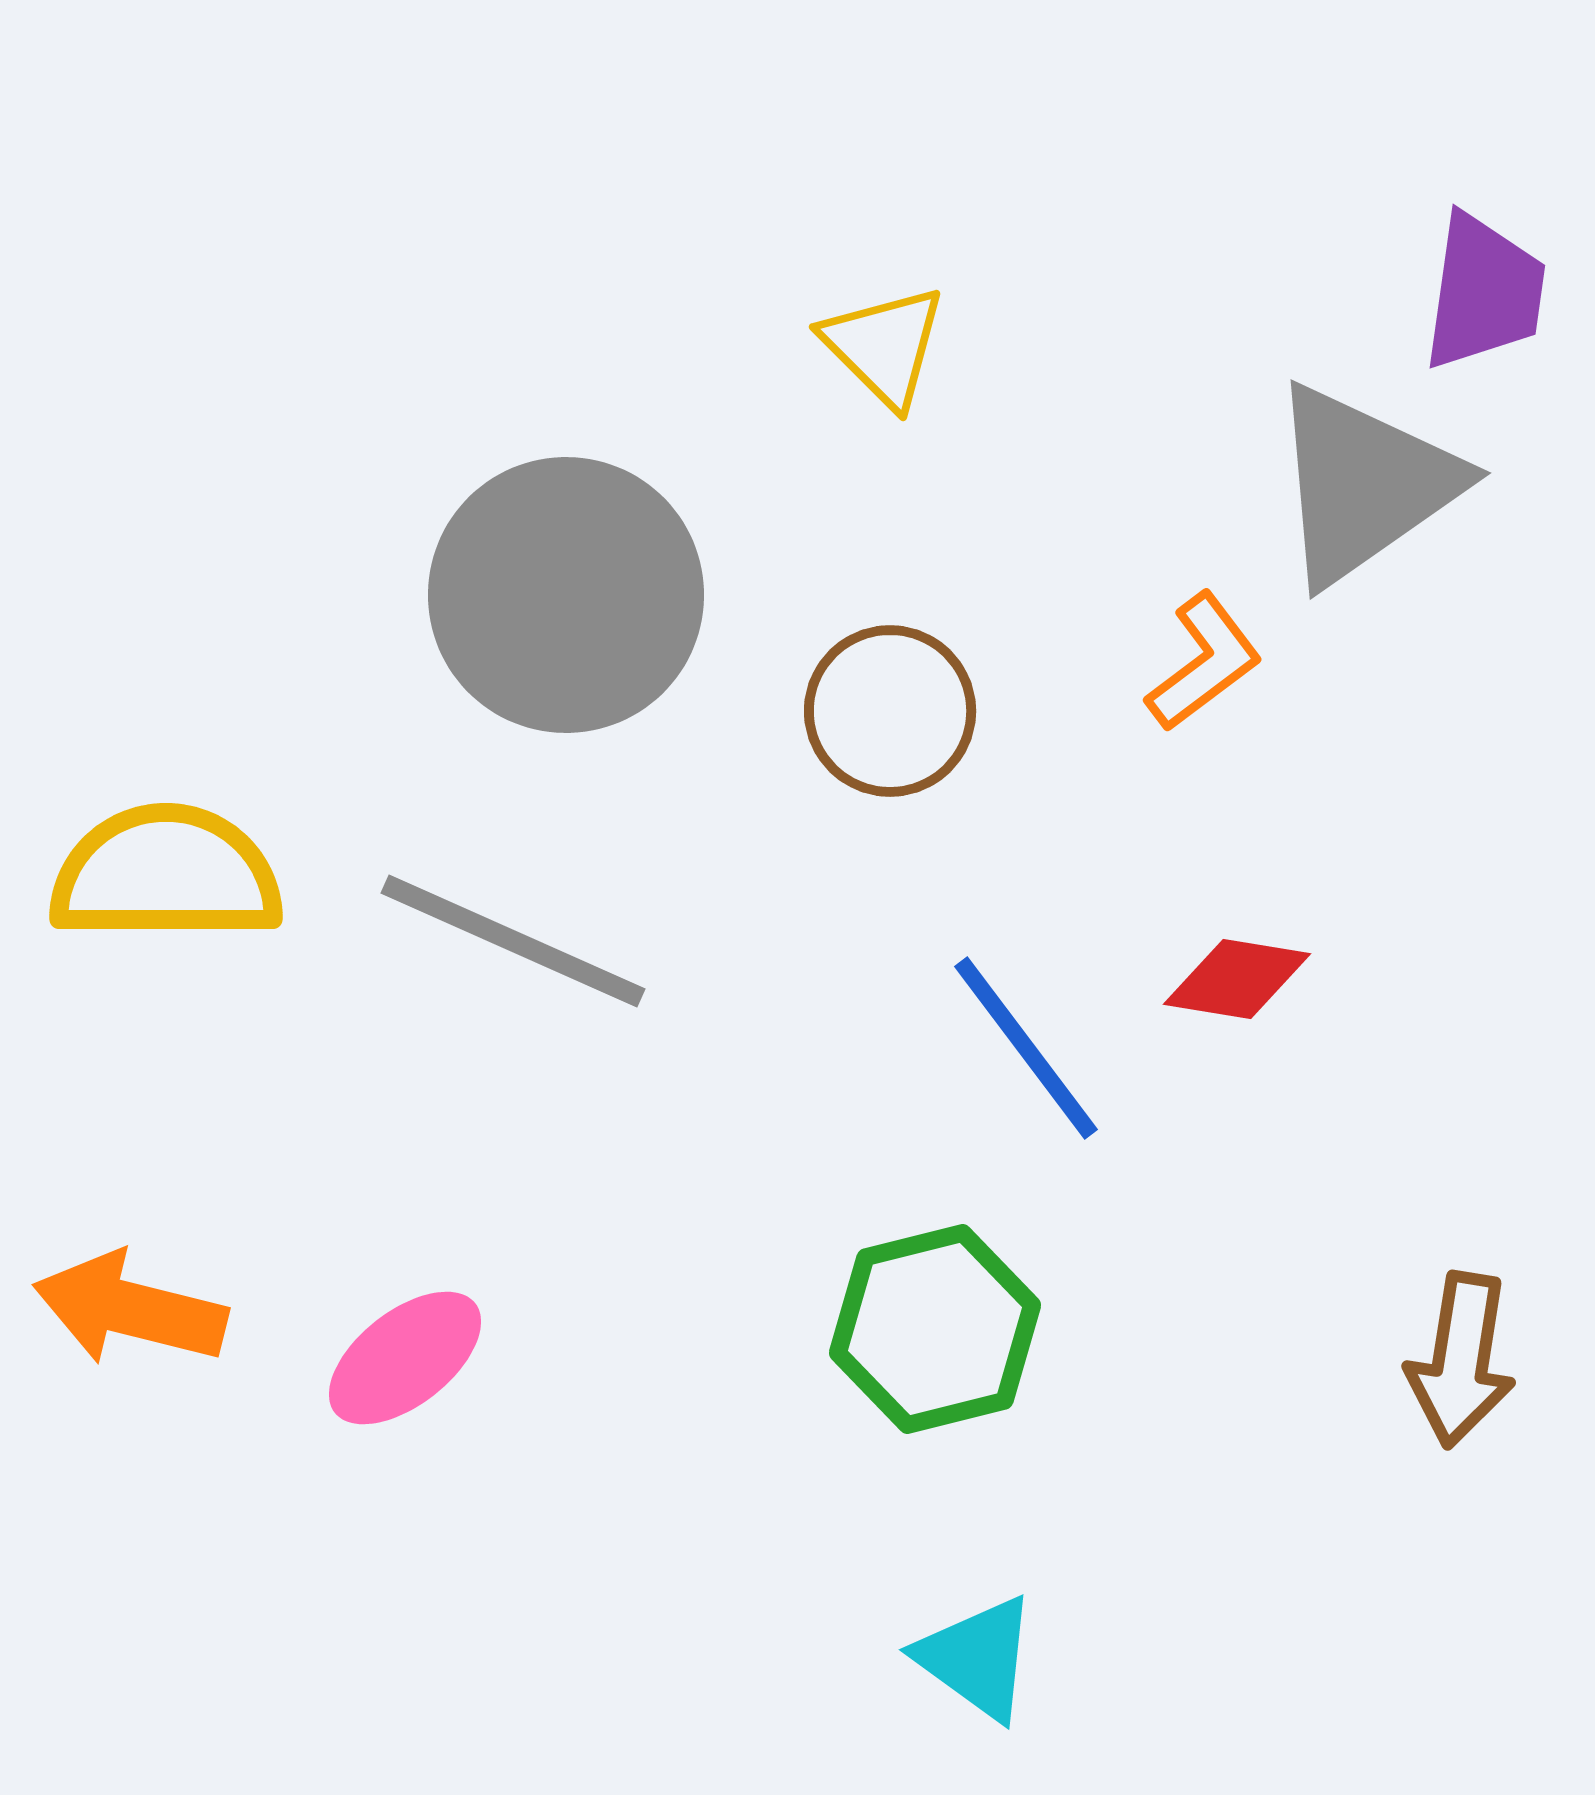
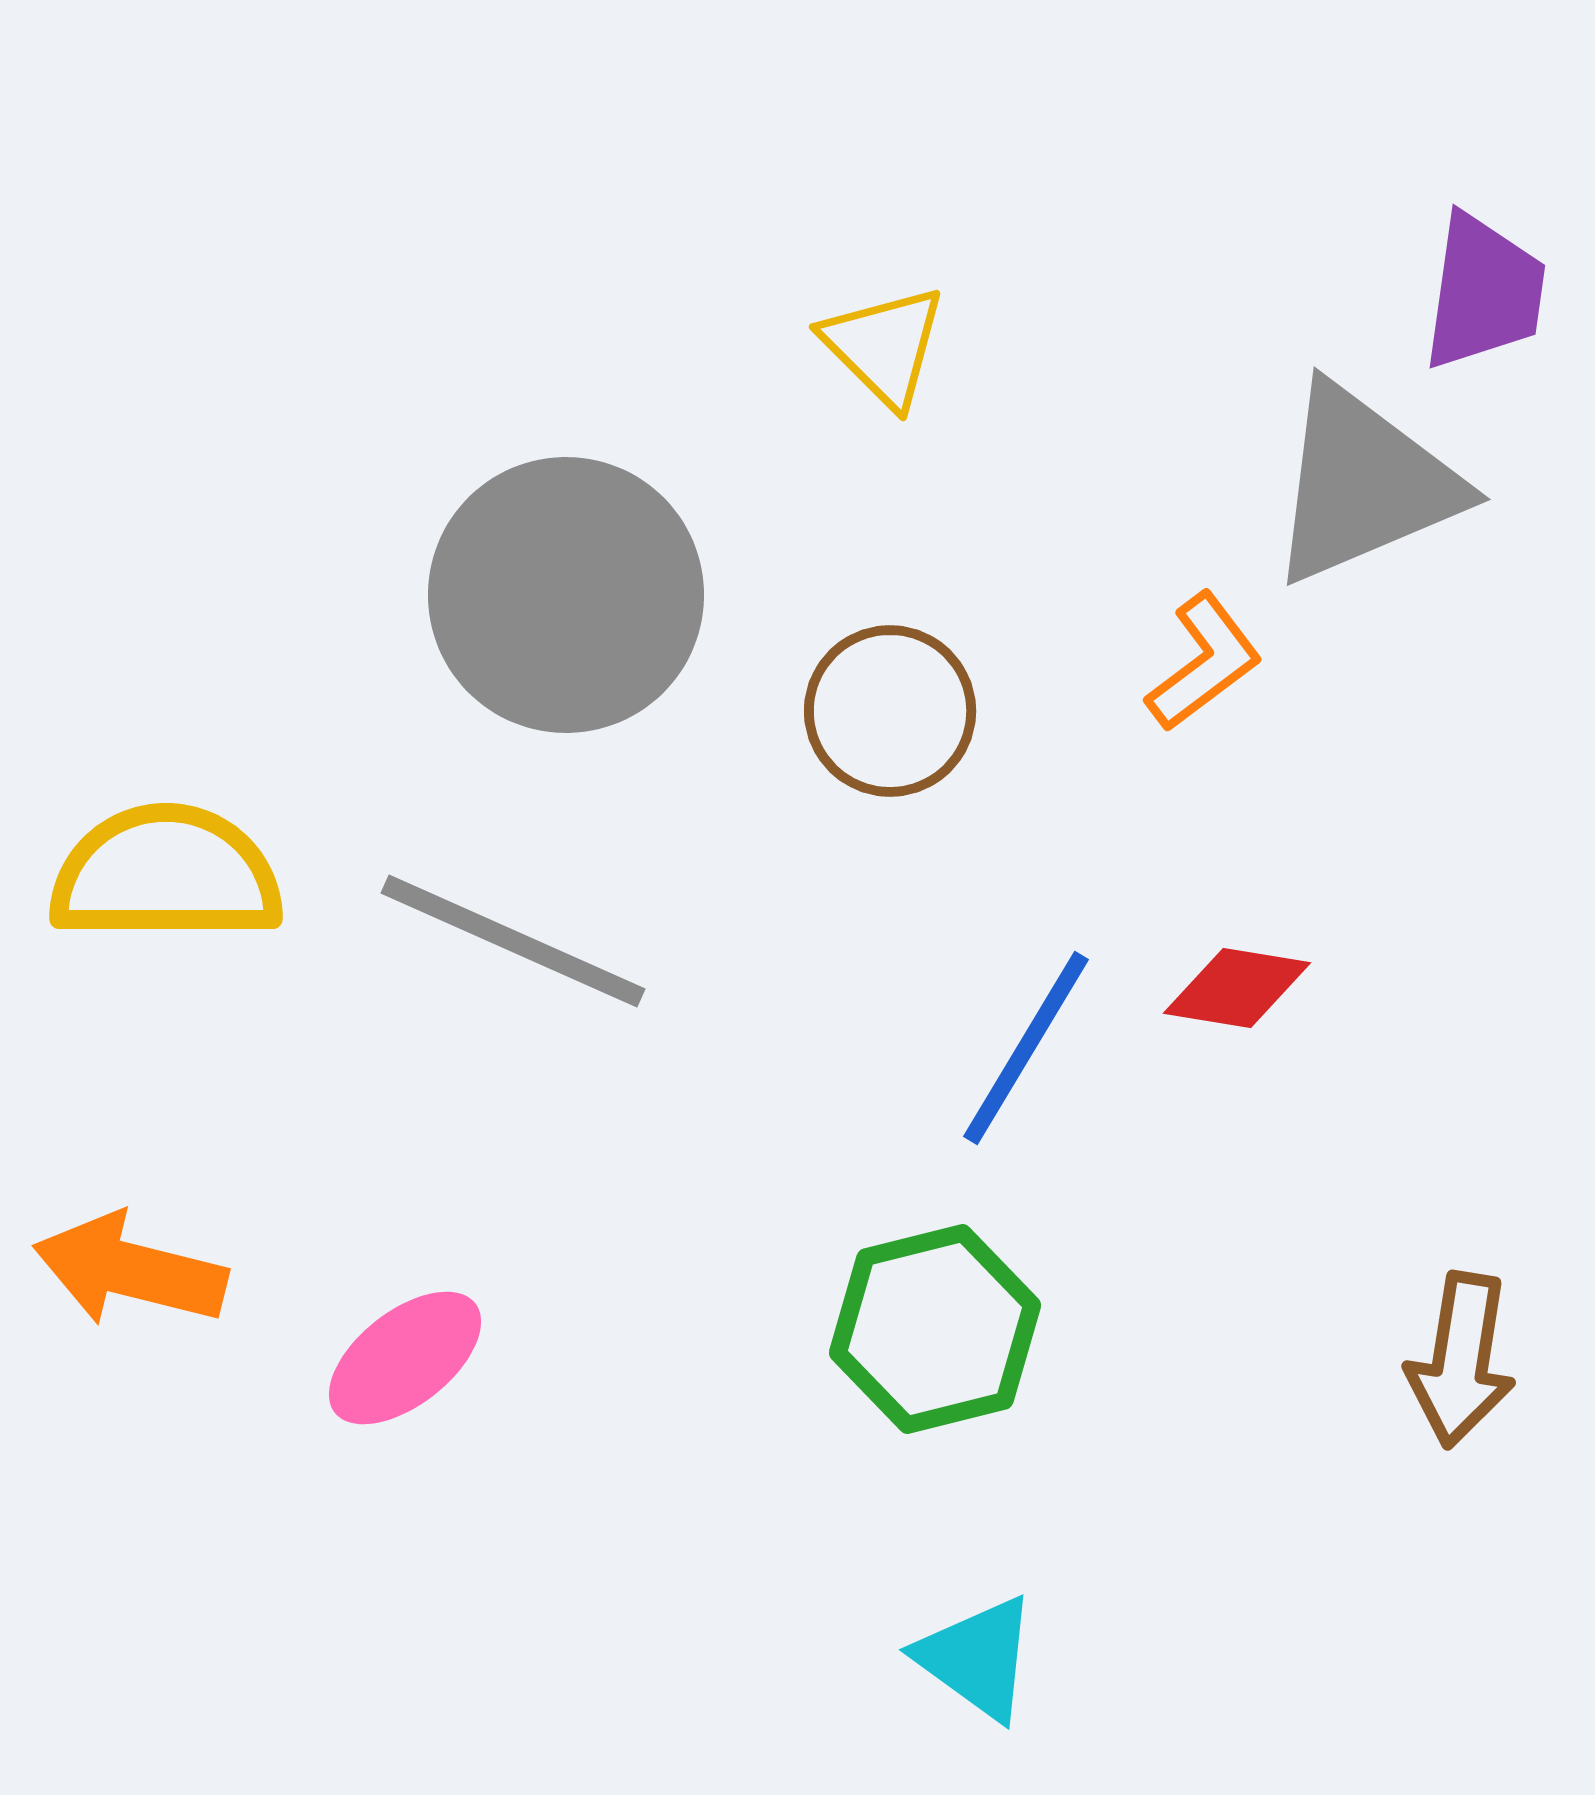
gray triangle: rotated 12 degrees clockwise
red diamond: moved 9 px down
blue line: rotated 68 degrees clockwise
orange arrow: moved 39 px up
